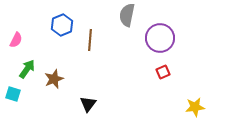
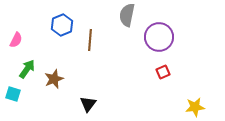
purple circle: moved 1 px left, 1 px up
